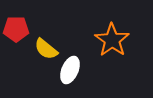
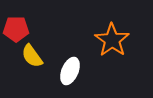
yellow semicircle: moved 14 px left, 7 px down; rotated 15 degrees clockwise
white ellipse: moved 1 px down
